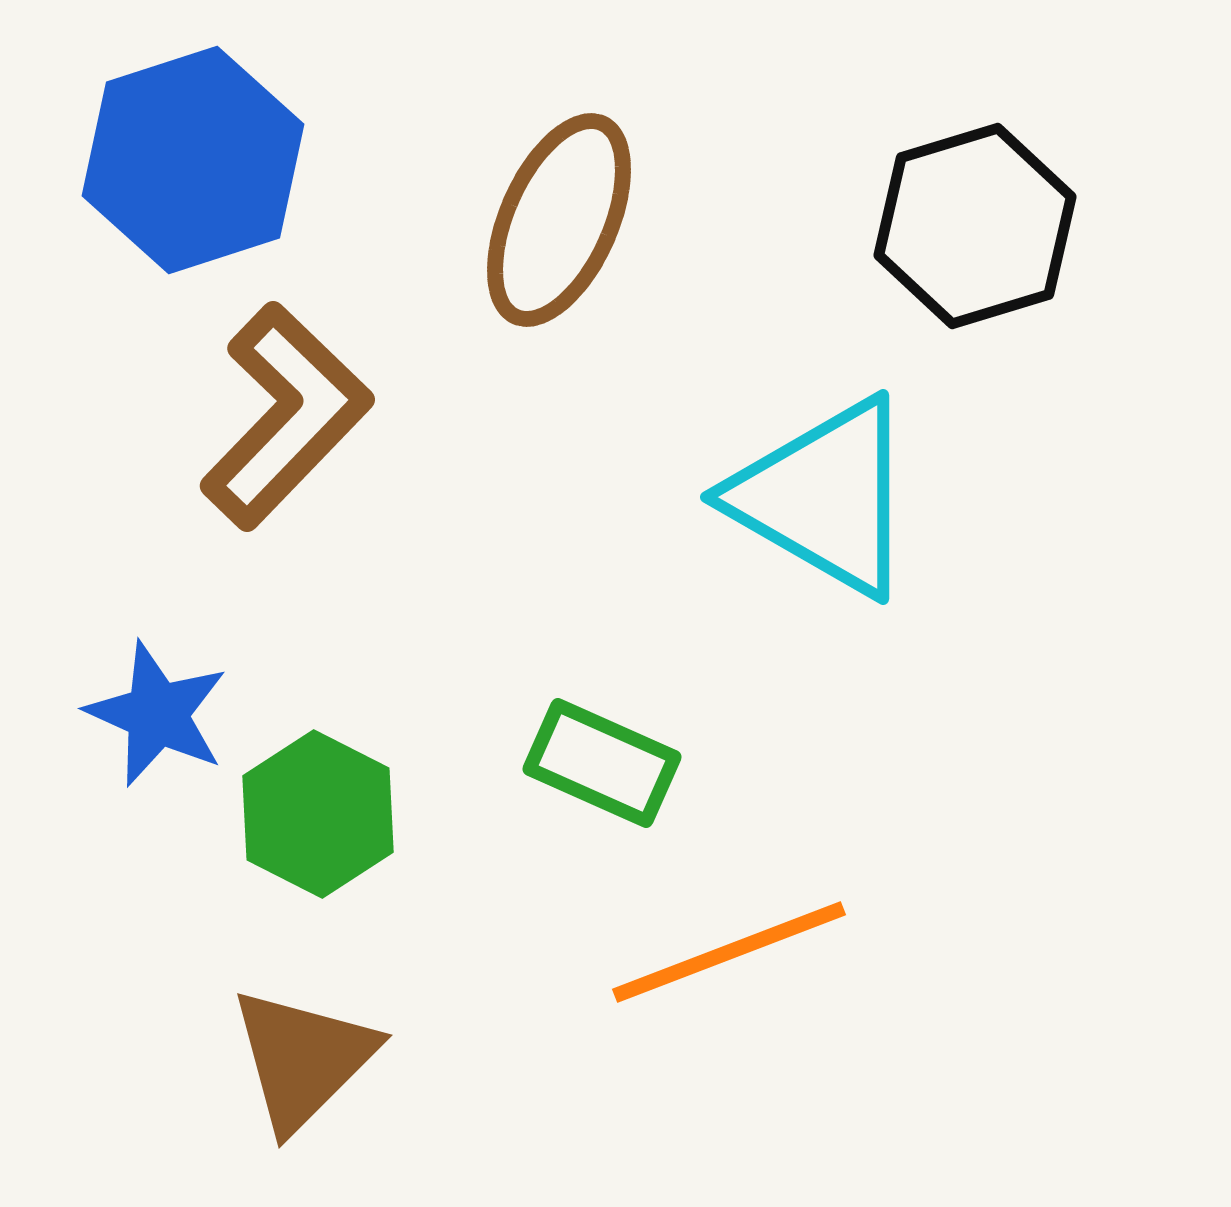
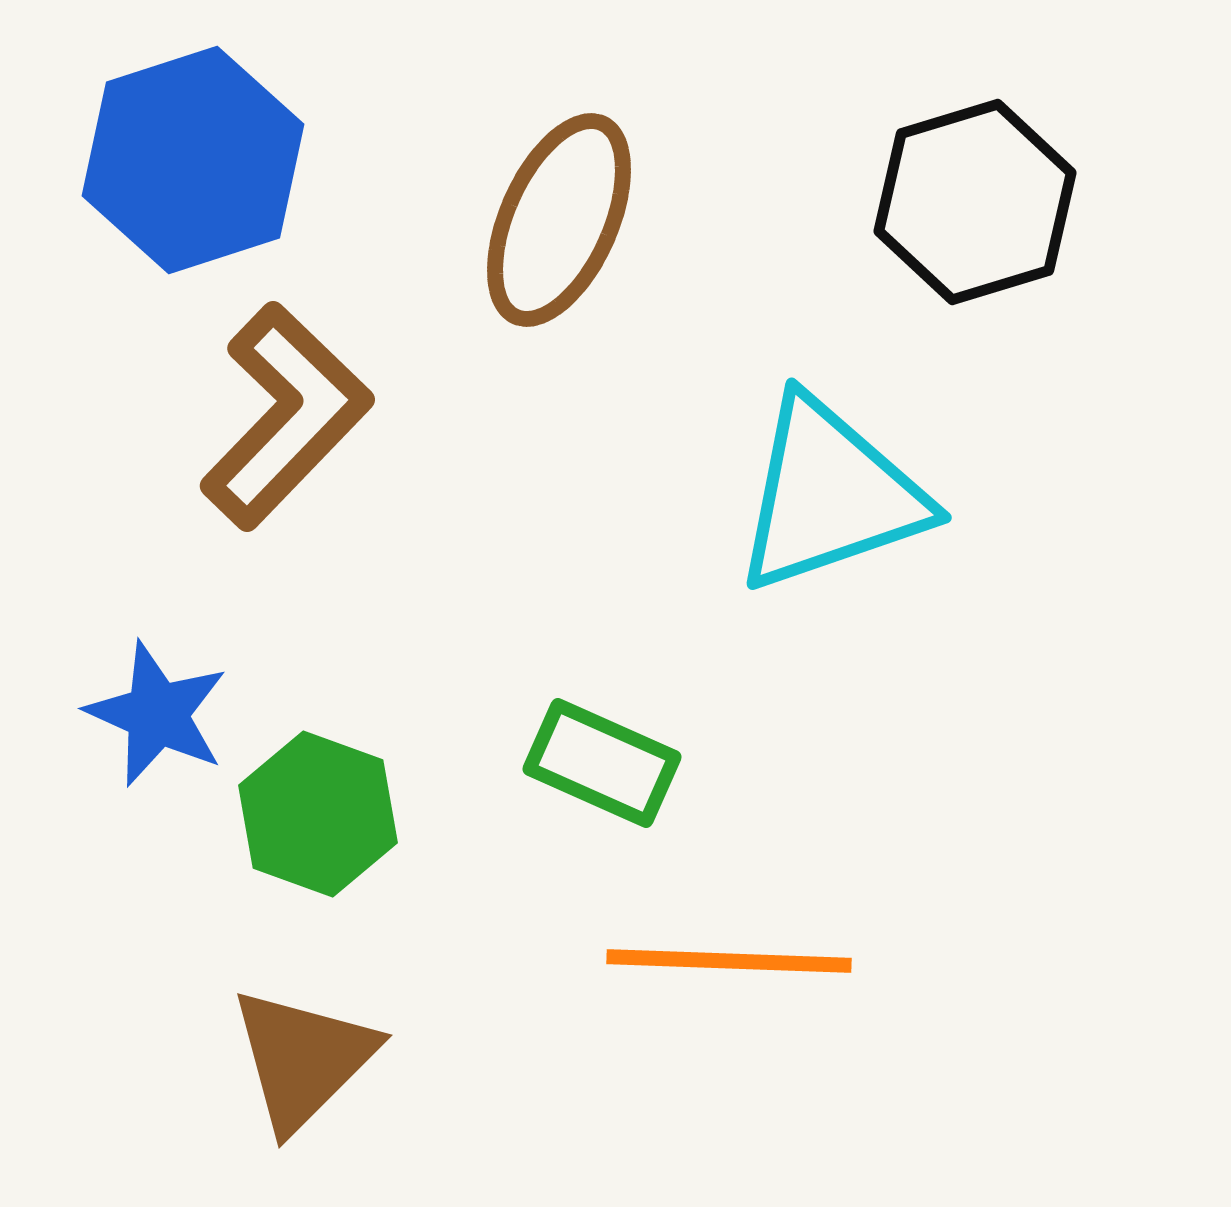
black hexagon: moved 24 px up
cyan triangle: moved 6 px right, 2 px up; rotated 49 degrees counterclockwise
green hexagon: rotated 7 degrees counterclockwise
orange line: moved 9 px down; rotated 23 degrees clockwise
